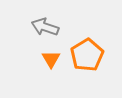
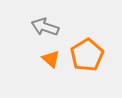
orange triangle: rotated 18 degrees counterclockwise
